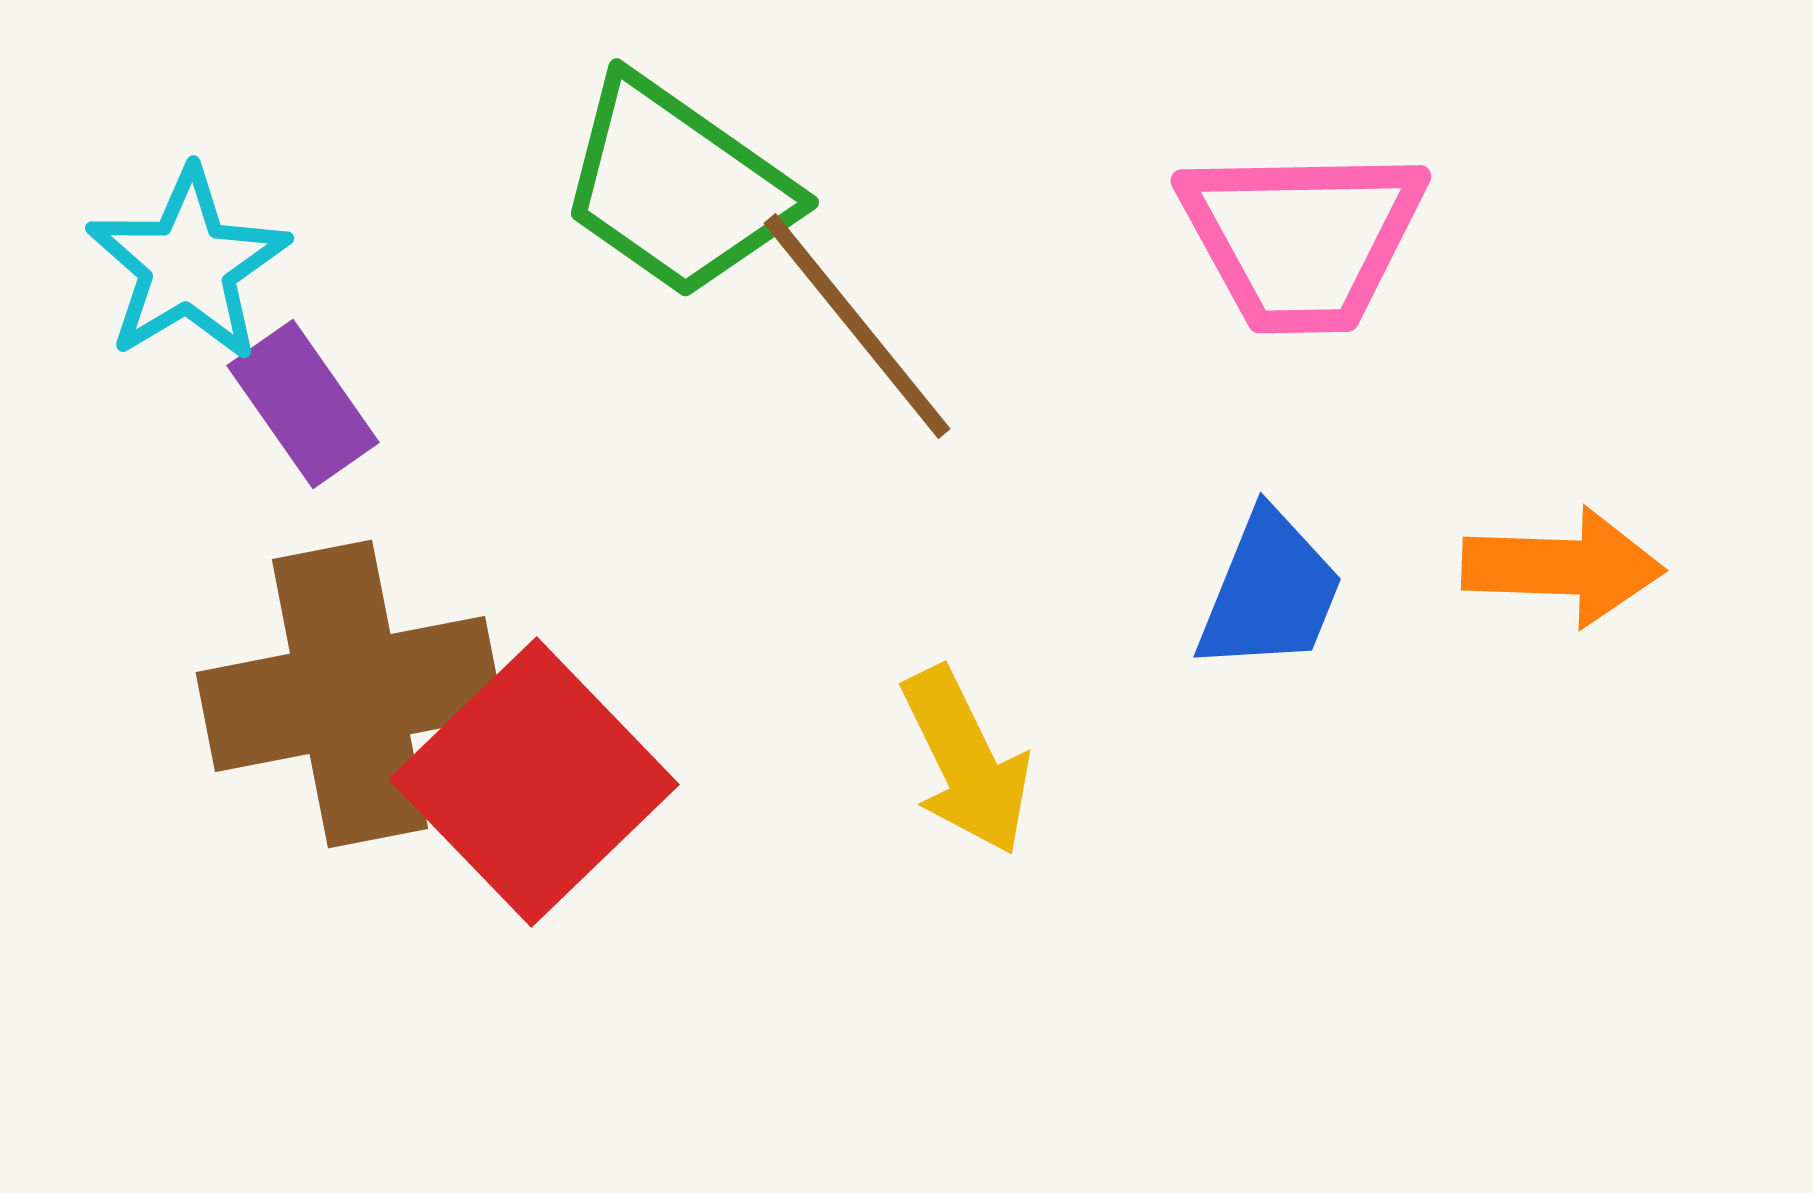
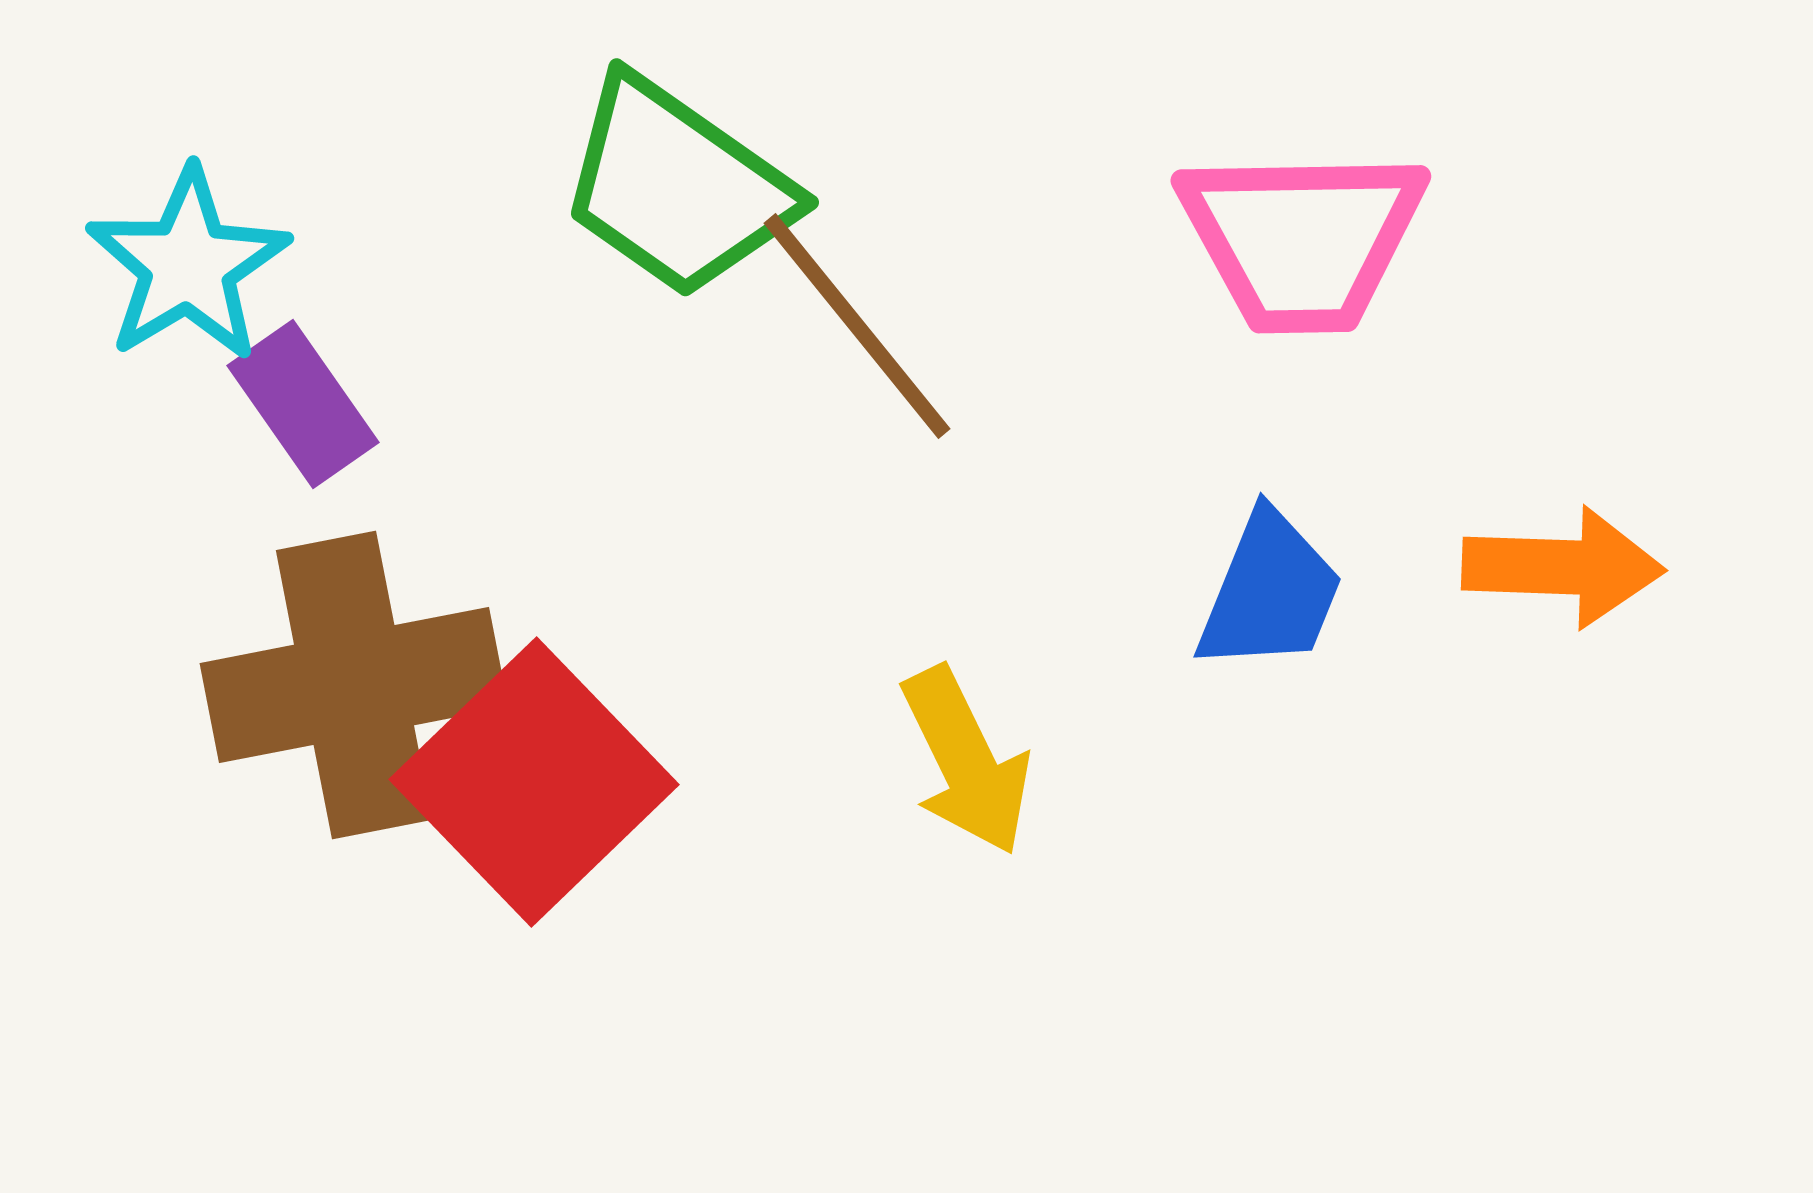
brown cross: moved 4 px right, 9 px up
